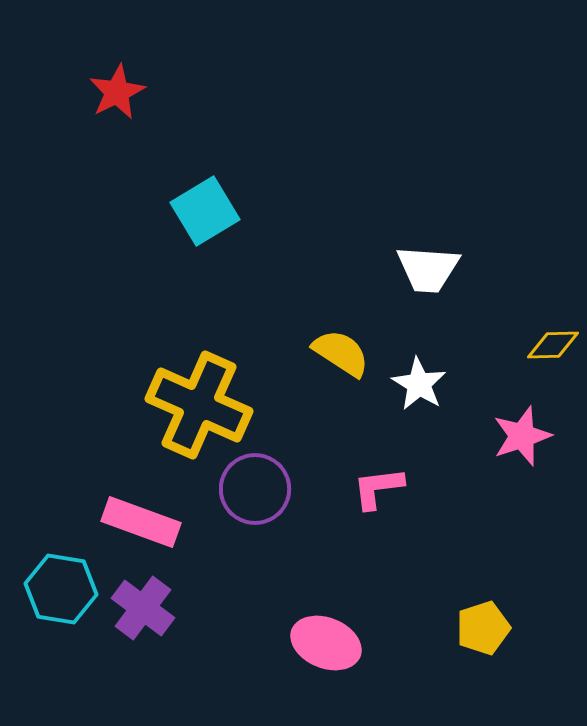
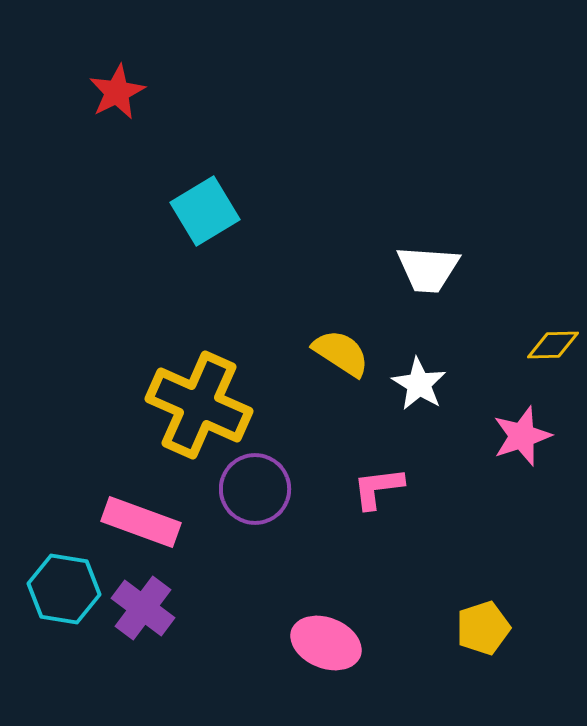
cyan hexagon: moved 3 px right
